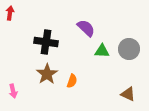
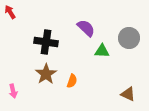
red arrow: moved 1 px up; rotated 40 degrees counterclockwise
gray circle: moved 11 px up
brown star: moved 1 px left
